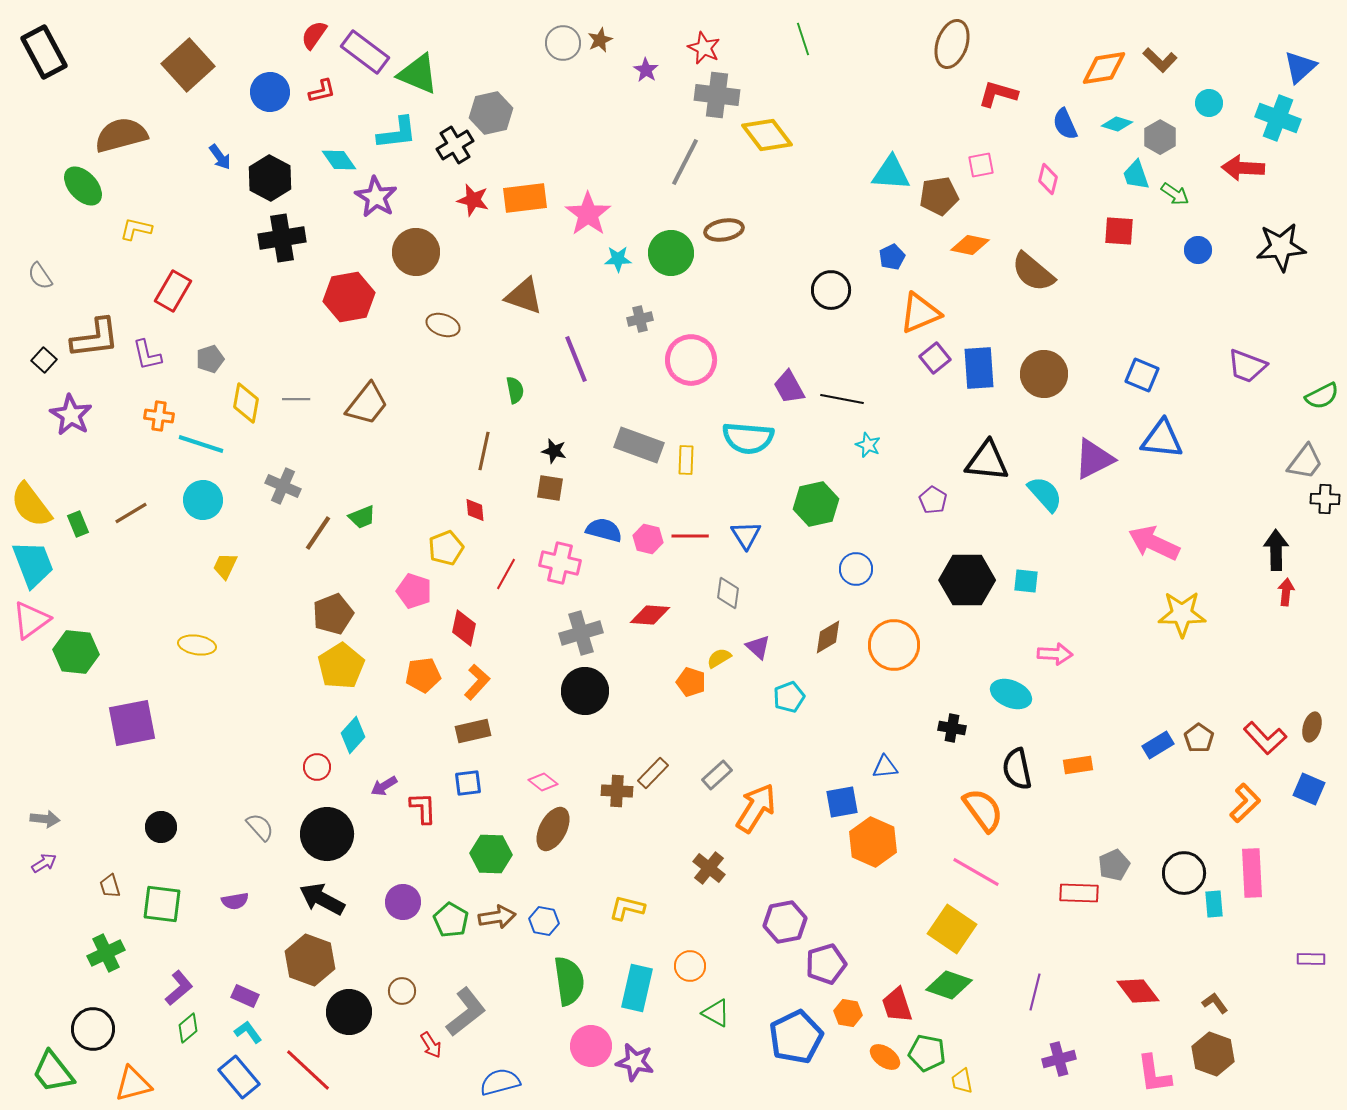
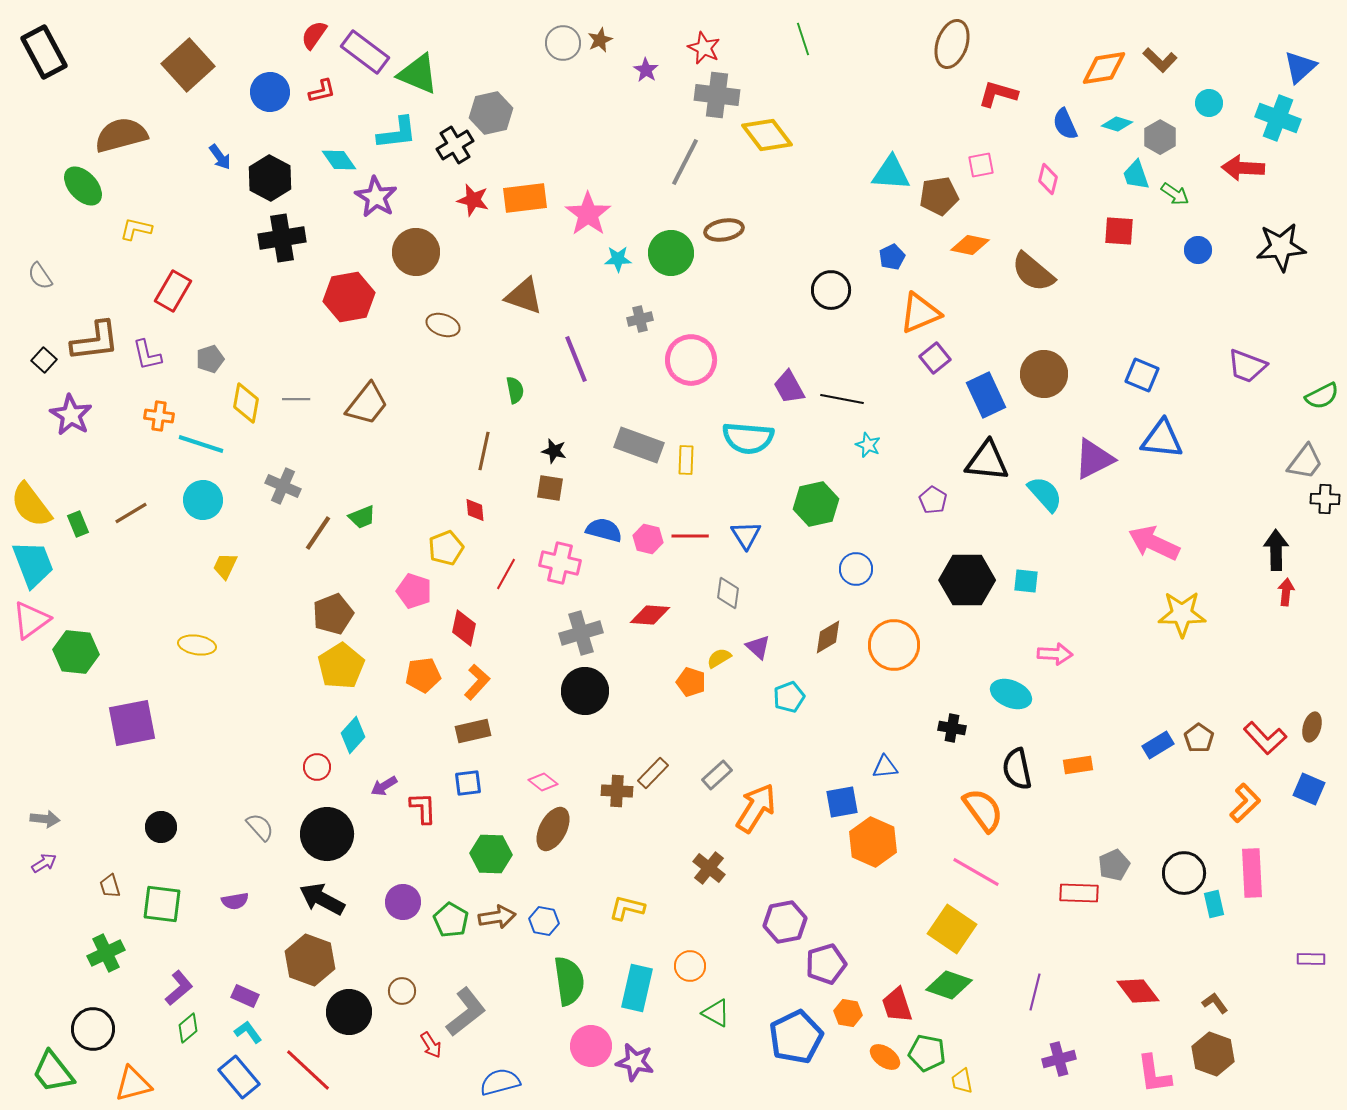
brown L-shape at (95, 338): moved 3 px down
blue rectangle at (979, 368): moved 7 px right, 27 px down; rotated 21 degrees counterclockwise
cyan rectangle at (1214, 904): rotated 8 degrees counterclockwise
